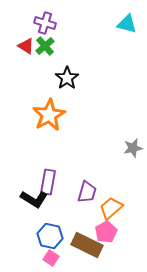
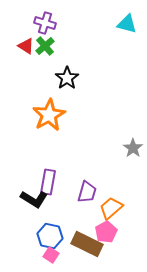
gray star: rotated 24 degrees counterclockwise
brown rectangle: moved 1 px up
pink square: moved 3 px up
